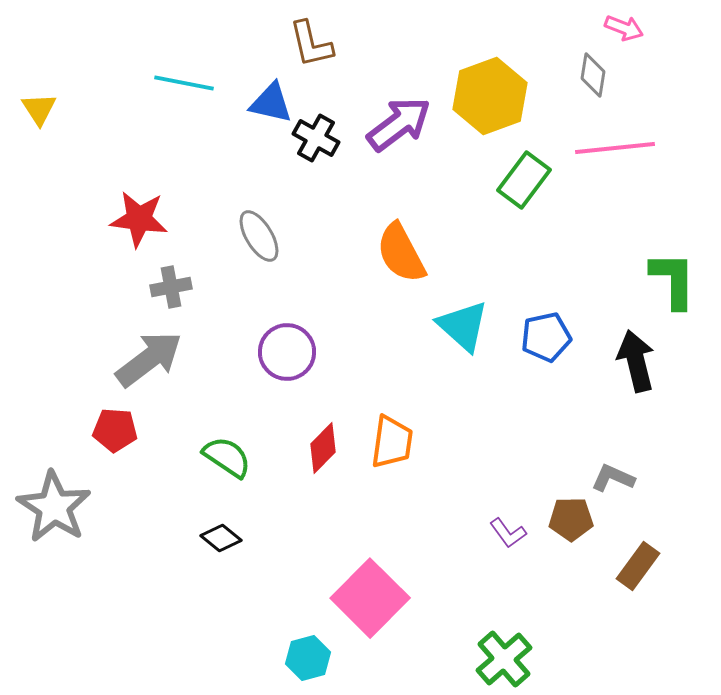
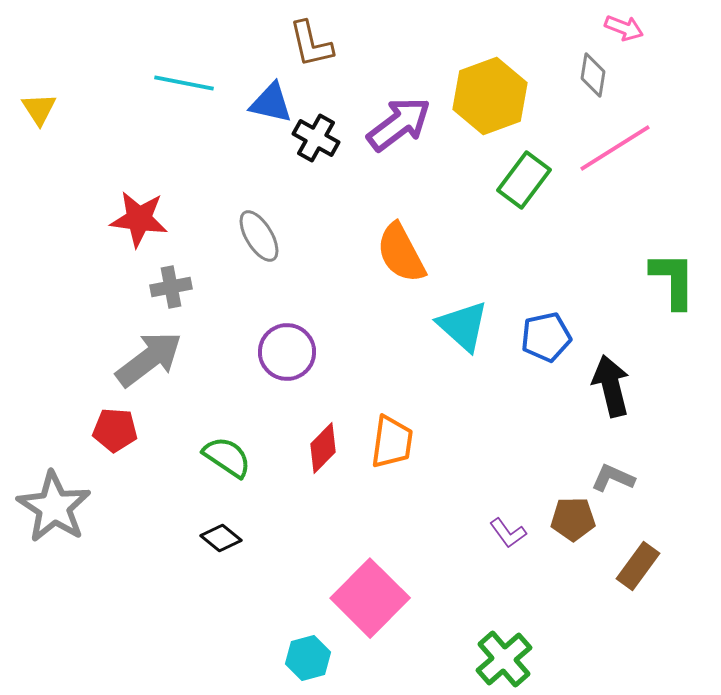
pink line: rotated 26 degrees counterclockwise
black arrow: moved 25 px left, 25 px down
brown pentagon: moved 2 px right
